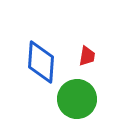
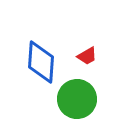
red trapezoid: rotated 50 degrees clockwise
